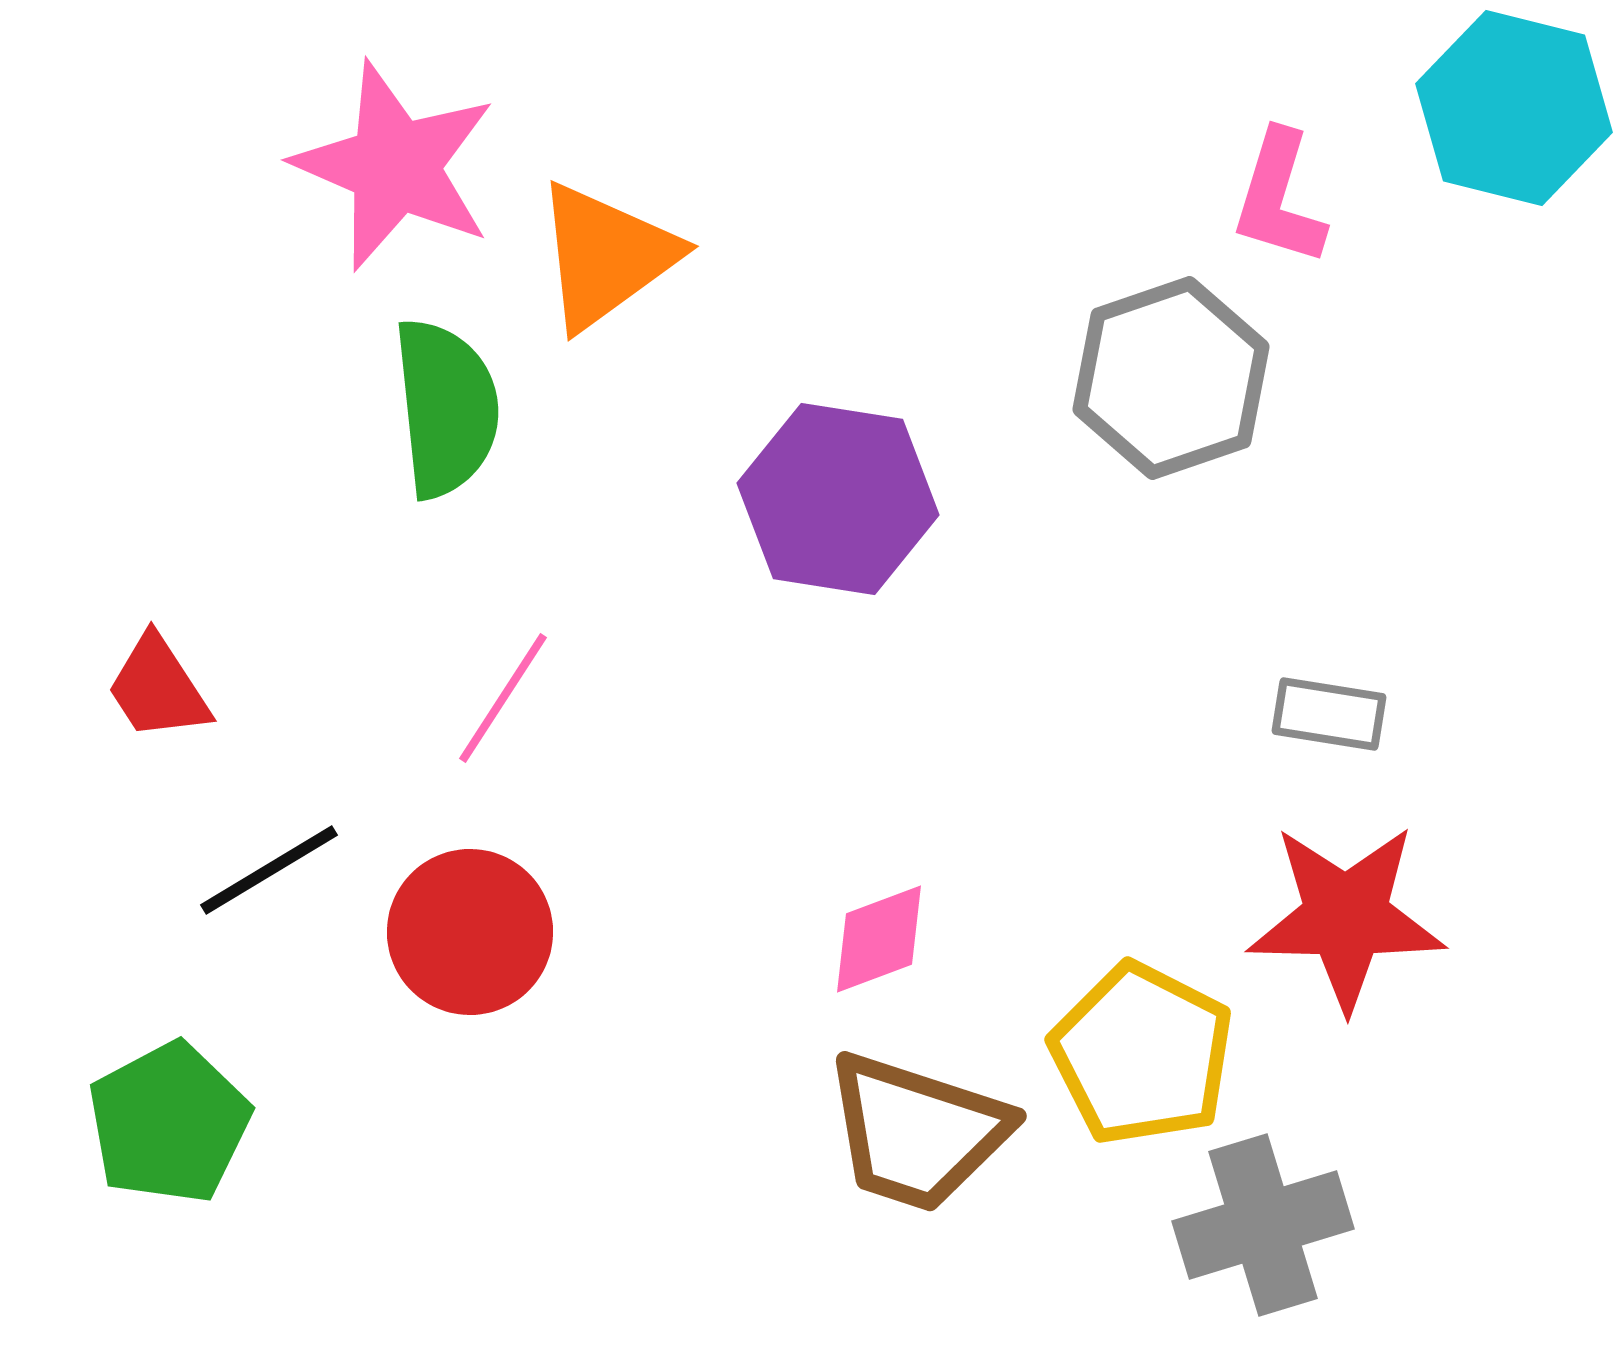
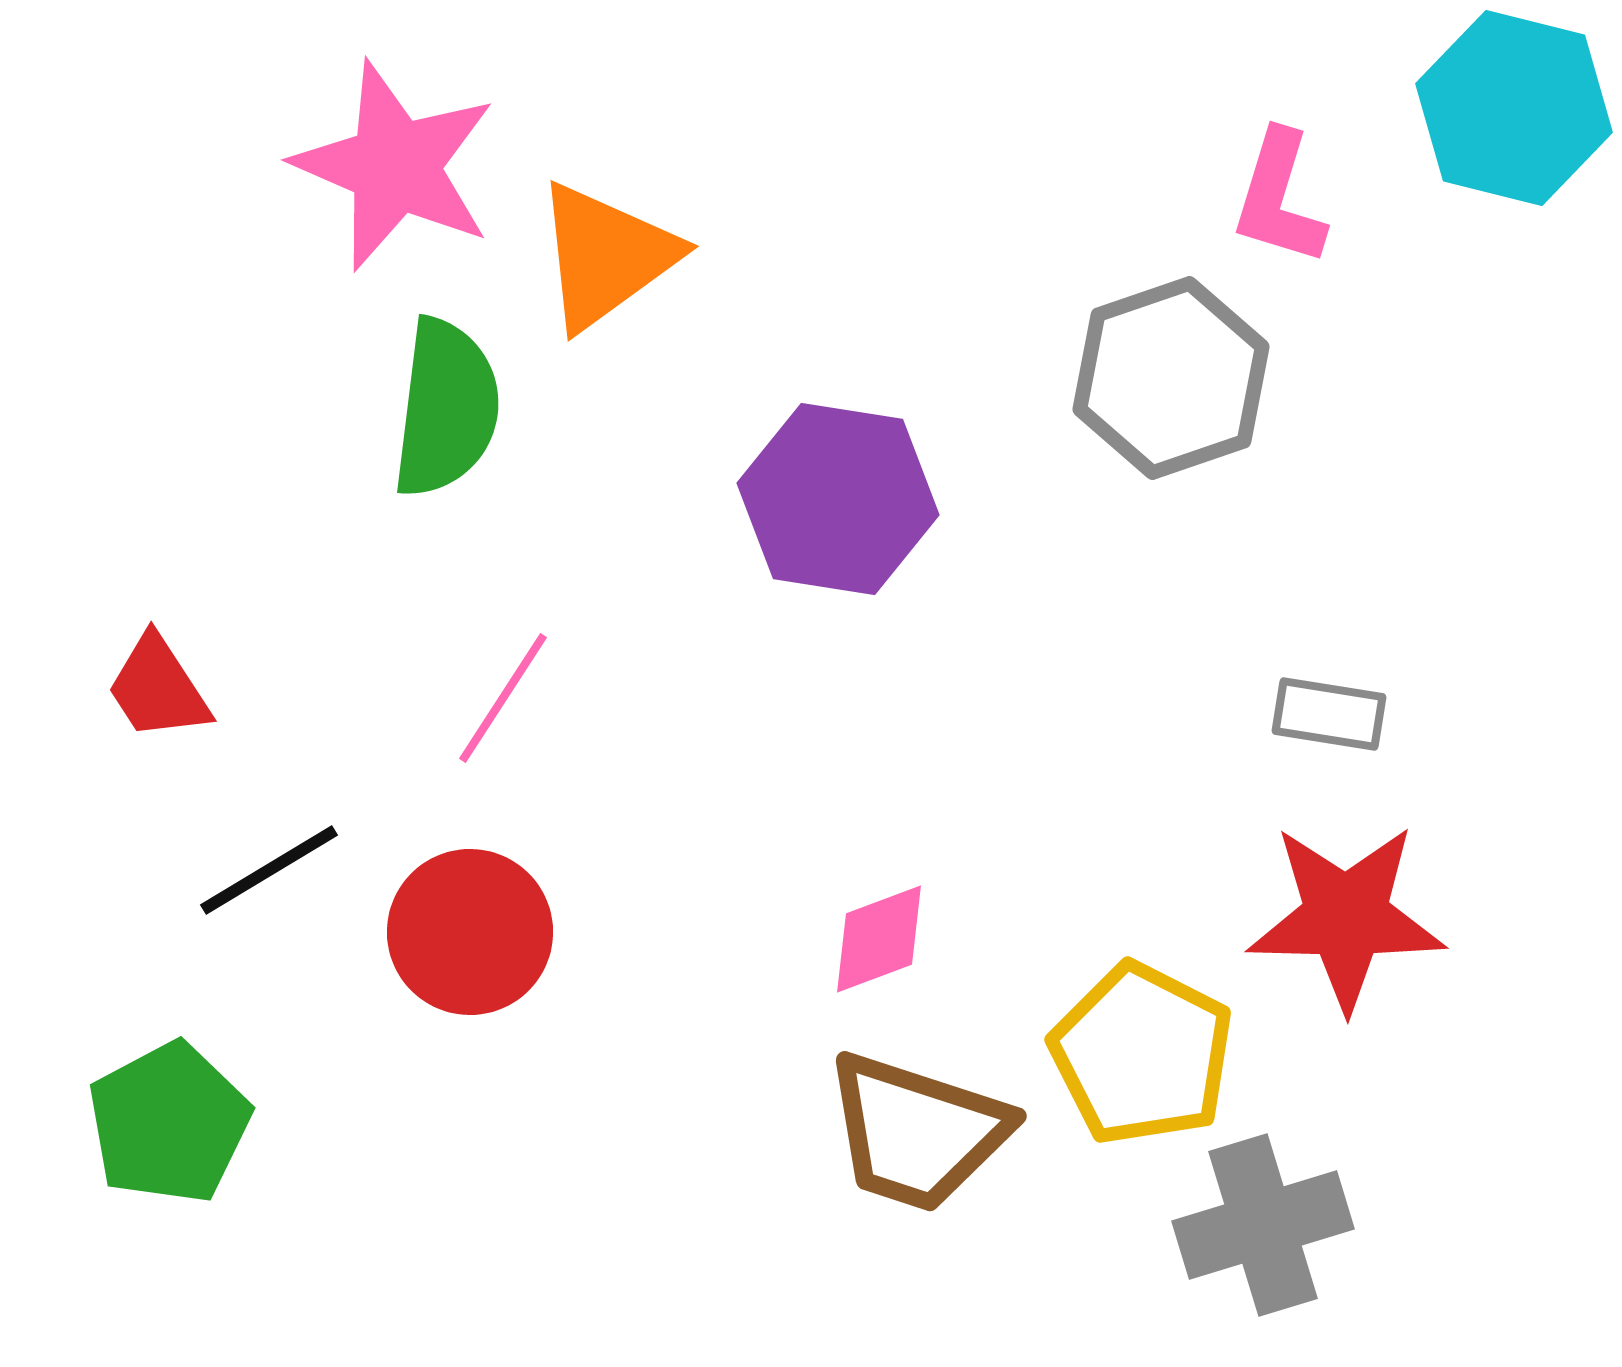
green semicircle: rotated 13 degrees clockwise
